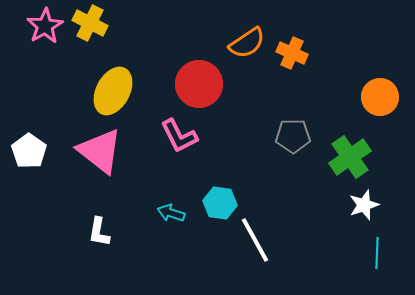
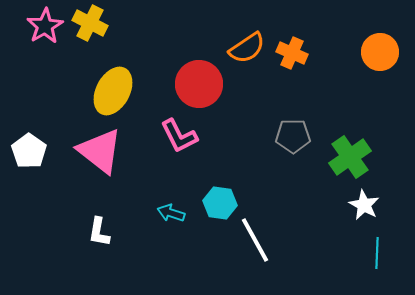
orange semicircle: moved 5 px down
orange circle: moved 45 px up
white star: rotated 24 degrees counterclockwise
